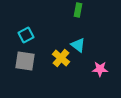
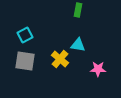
cyan square: moved 1 px left
cyan triangle: rotated 28 degrees counterclockwise
yellow cross: moved 1 px left, 1 px down
pink star: moved 2 px left
